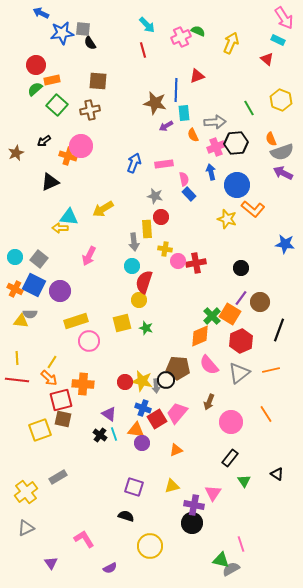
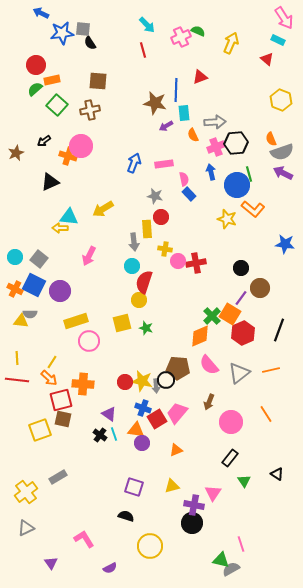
red triangle at (197, 76): moved 3 px right, 1 px down
green line at (249, 108): moved 66 px down; rotated 14 degrees clockwise
brown circle at (260, 302): moved 14 px up
red hexagon at (241, 341): moved 2 px right, 8 px up
